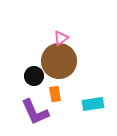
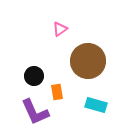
pink triangle: moved 1 px left, 9 px up
brown circle: moved 29 px right
orange rectangle: moved 2 px right, 2 px up
cyan rectangle: moved 3 px right, 1 px down; rotated 25 degrees clockwise
